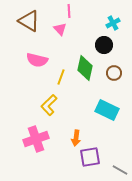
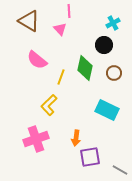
pink semicircle: rotated 25 degrees clockwise
